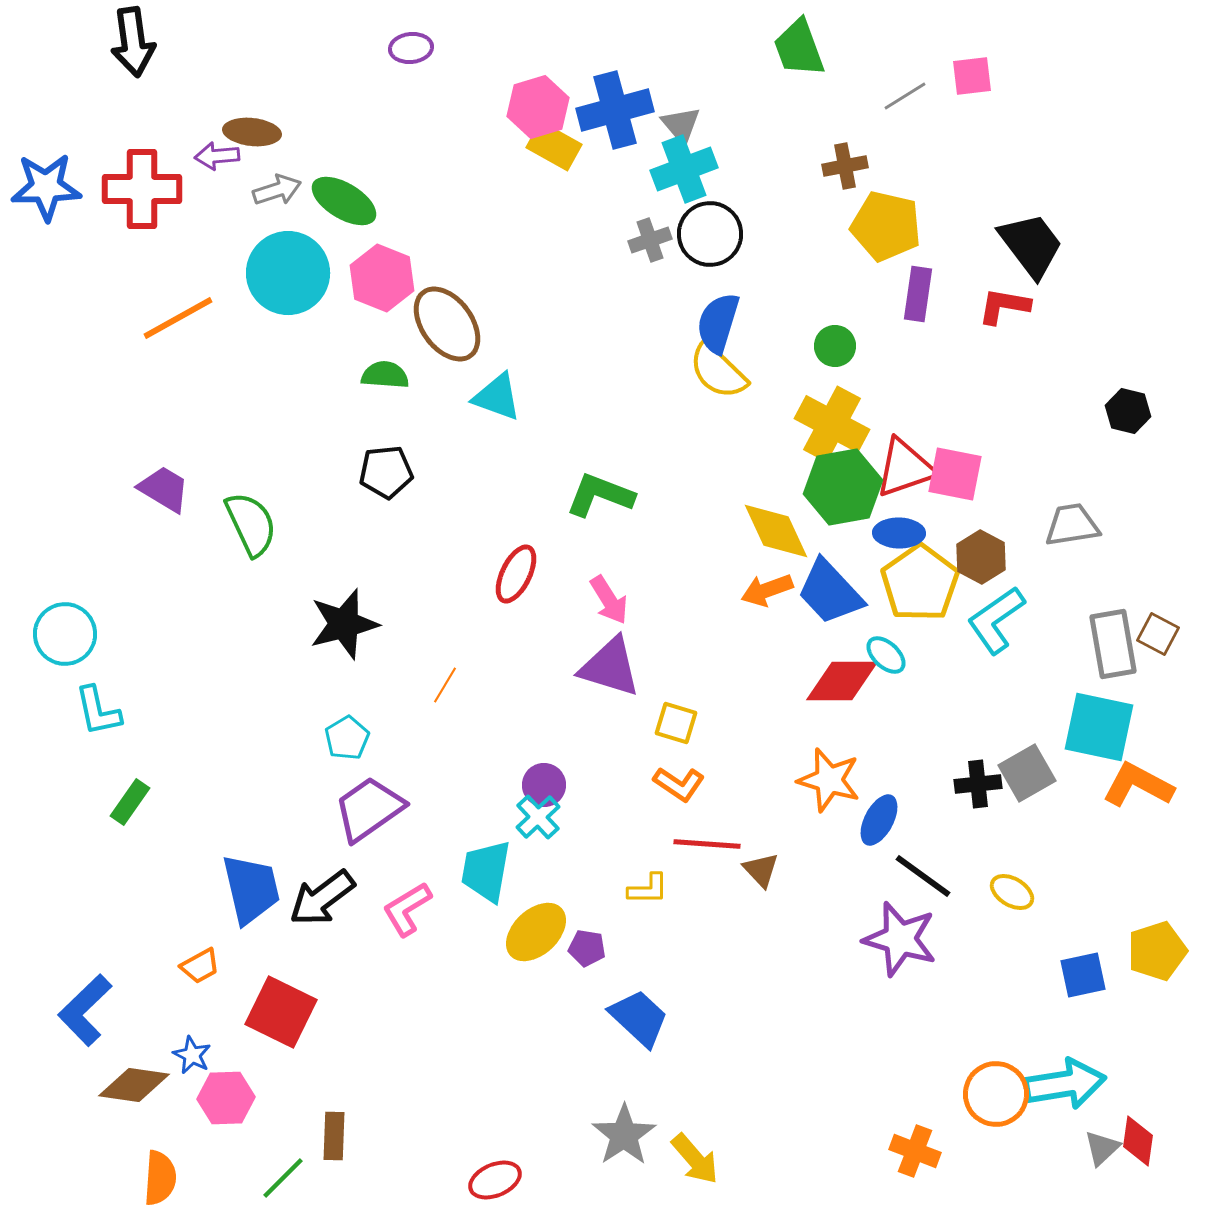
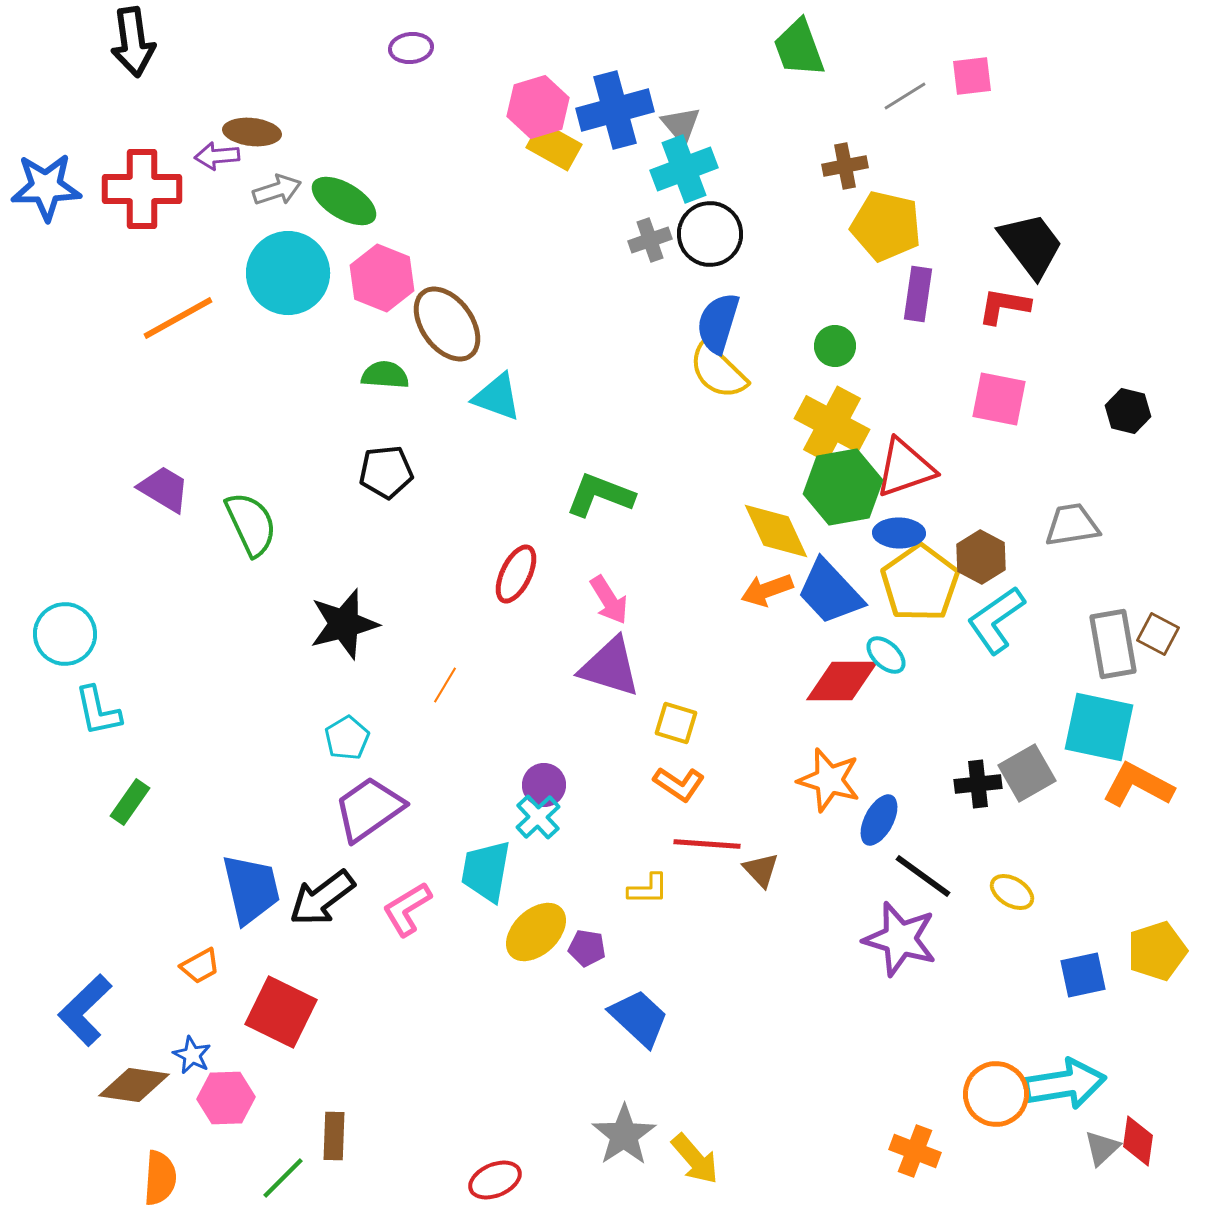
pink square at (955, 474): moved 44 px right, 75 px up
